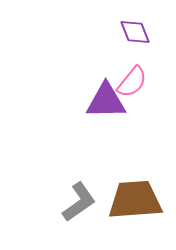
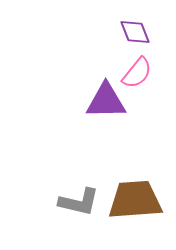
pink semicircle: moved 5 px right, 9 px up
gray L-shape: rotated 48 degrees clockwise
